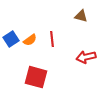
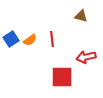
red square: moved 26 px right; rotated 15 degrees counterclockwise
